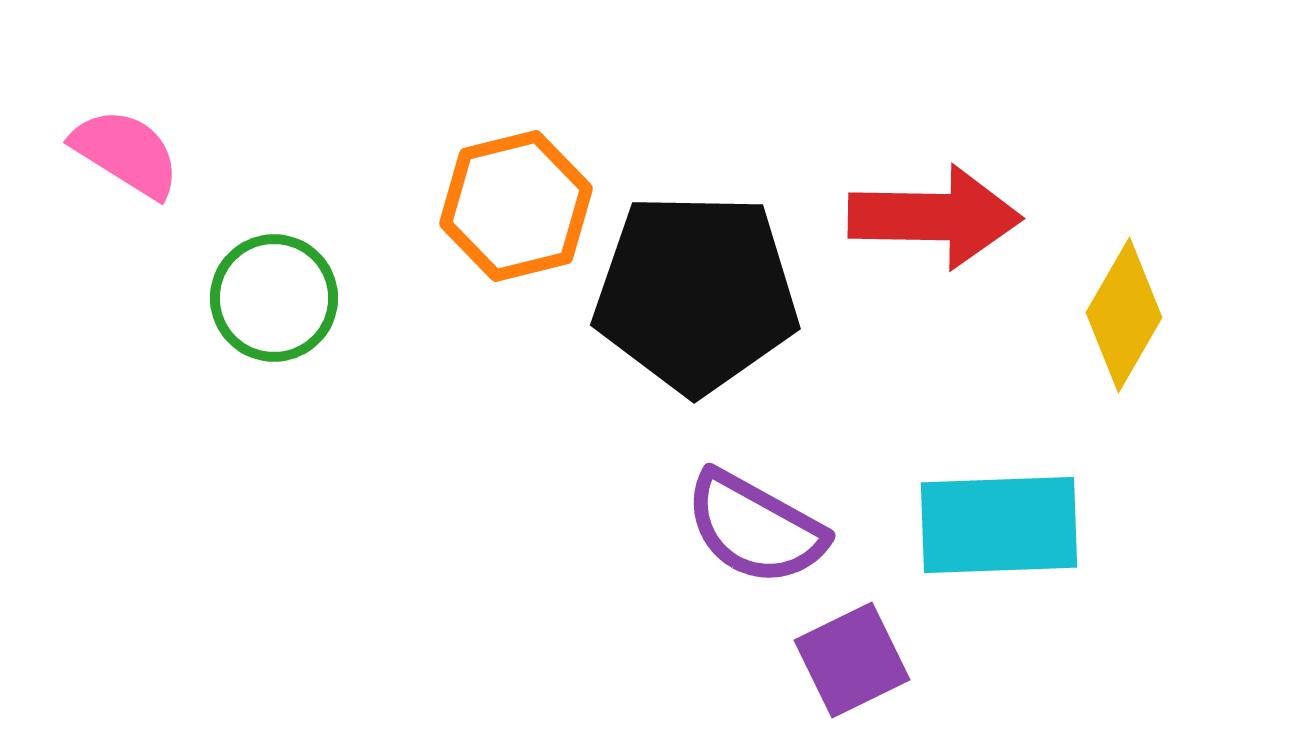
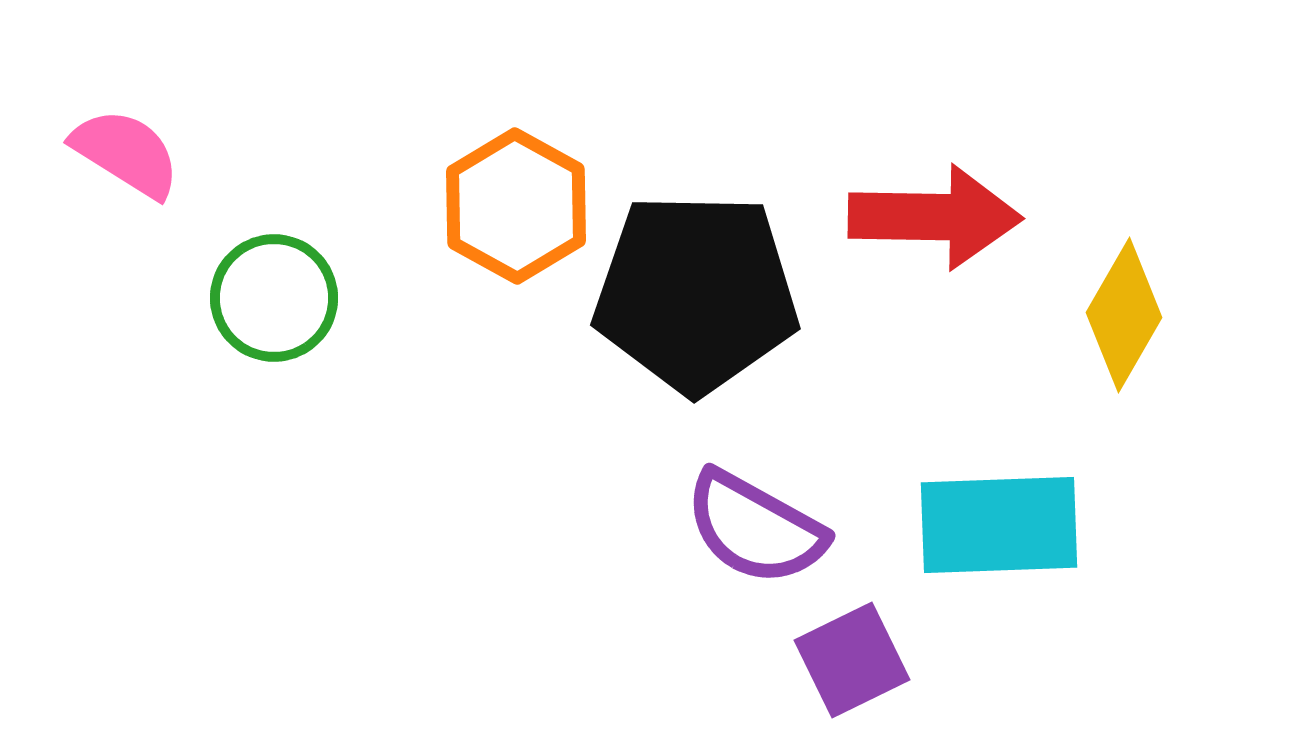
orange hexagon: rotated 17 degrees counterclockwise
